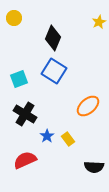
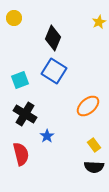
cyan square: moved 1 px right, 1 px down
yellow rectangle: moved 26 px right, 6 px down
red semicircle: moved 4 px left, 6 px up; rotated 100 degrees clockwise
